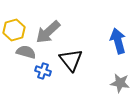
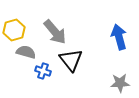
gray arrow: moved 7 px right; rotated 88 degrees counterclockwise
blue arrow: moved 1 px right, 4 px up
gray star: rotated 12 degrees counterclockwise
